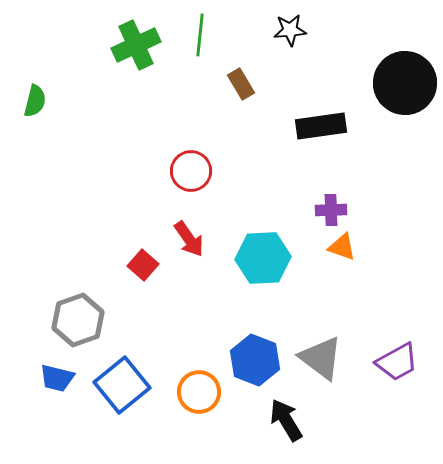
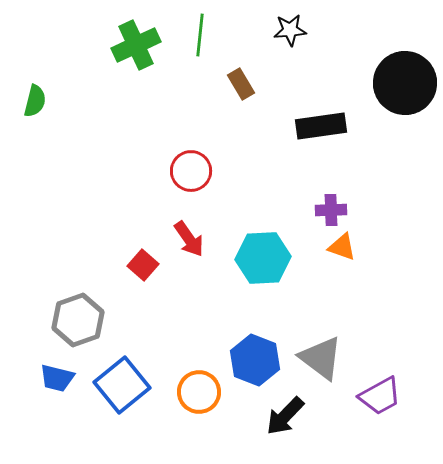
purple trapezoid: moved 17 px left, 34 px down
black arrow: moved 1 px left, 4 px up; rotated 105 degrees counterclockwise
